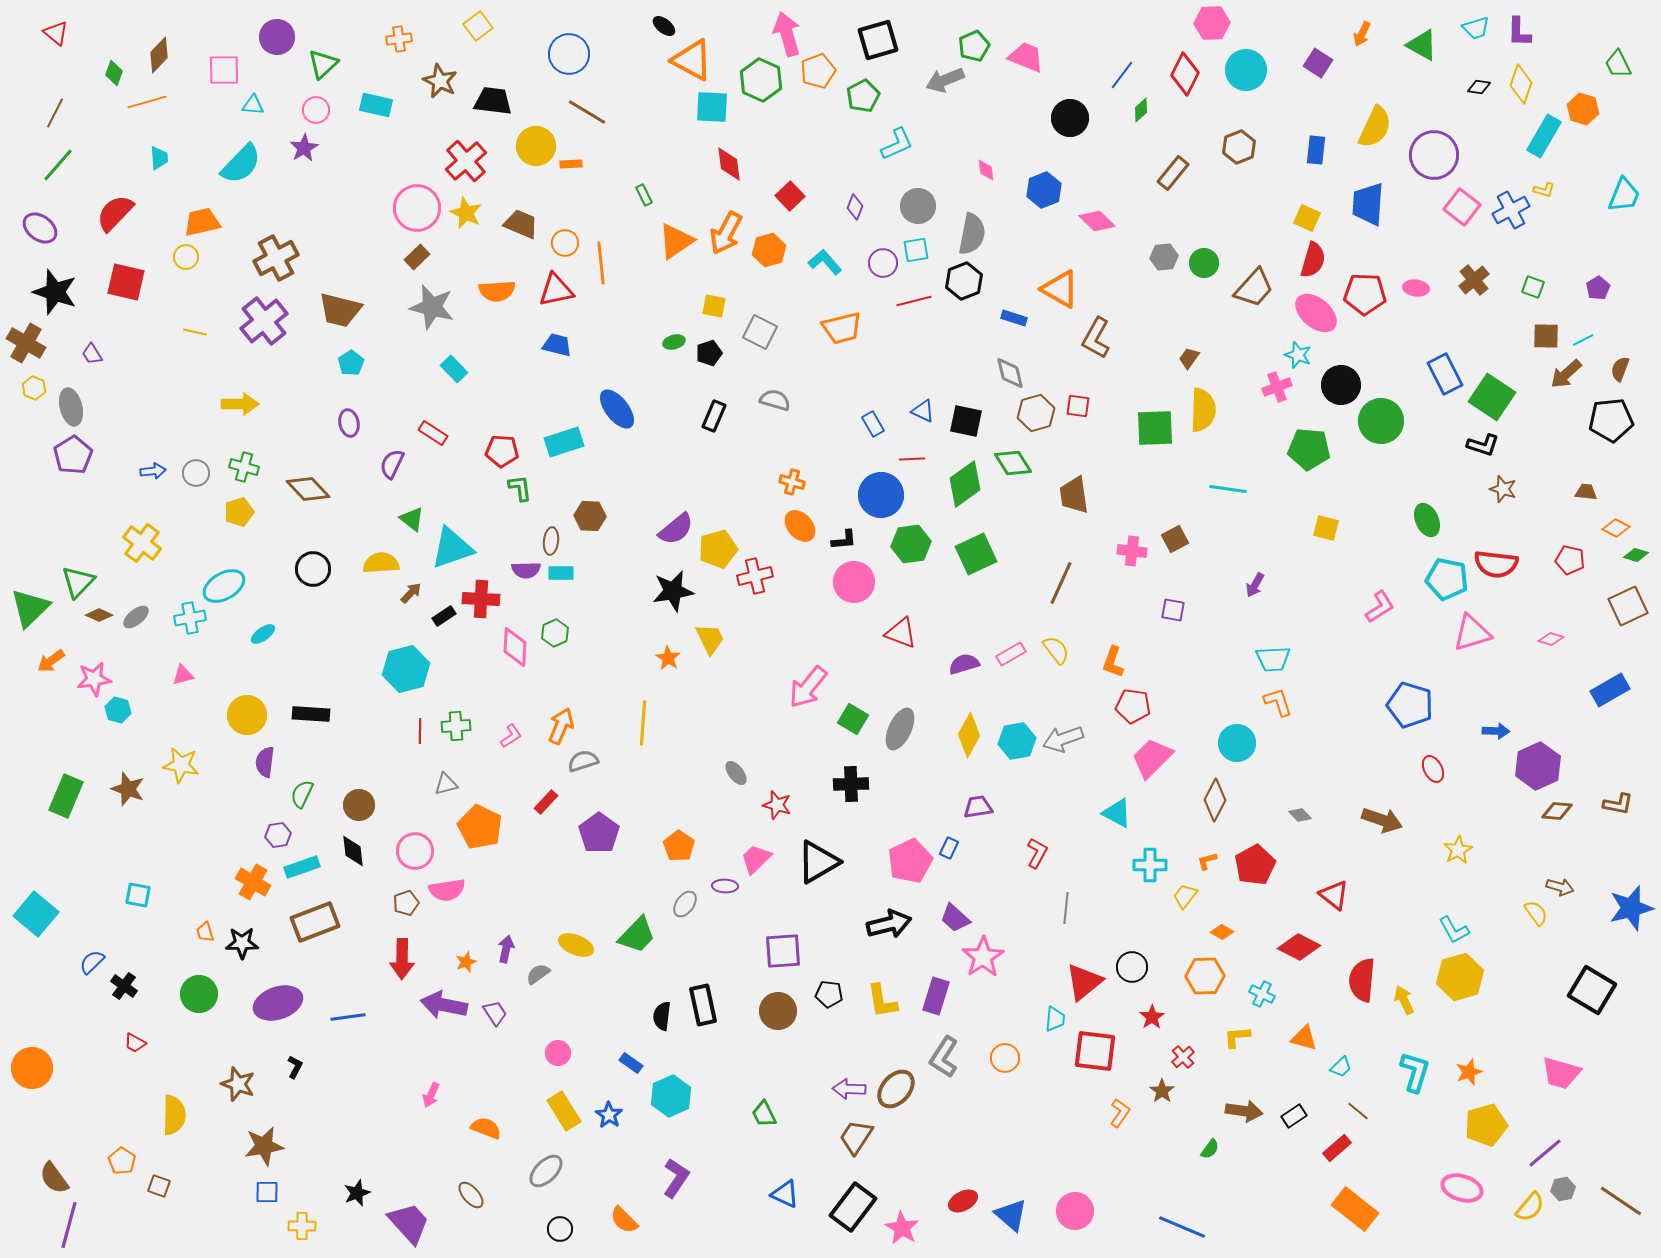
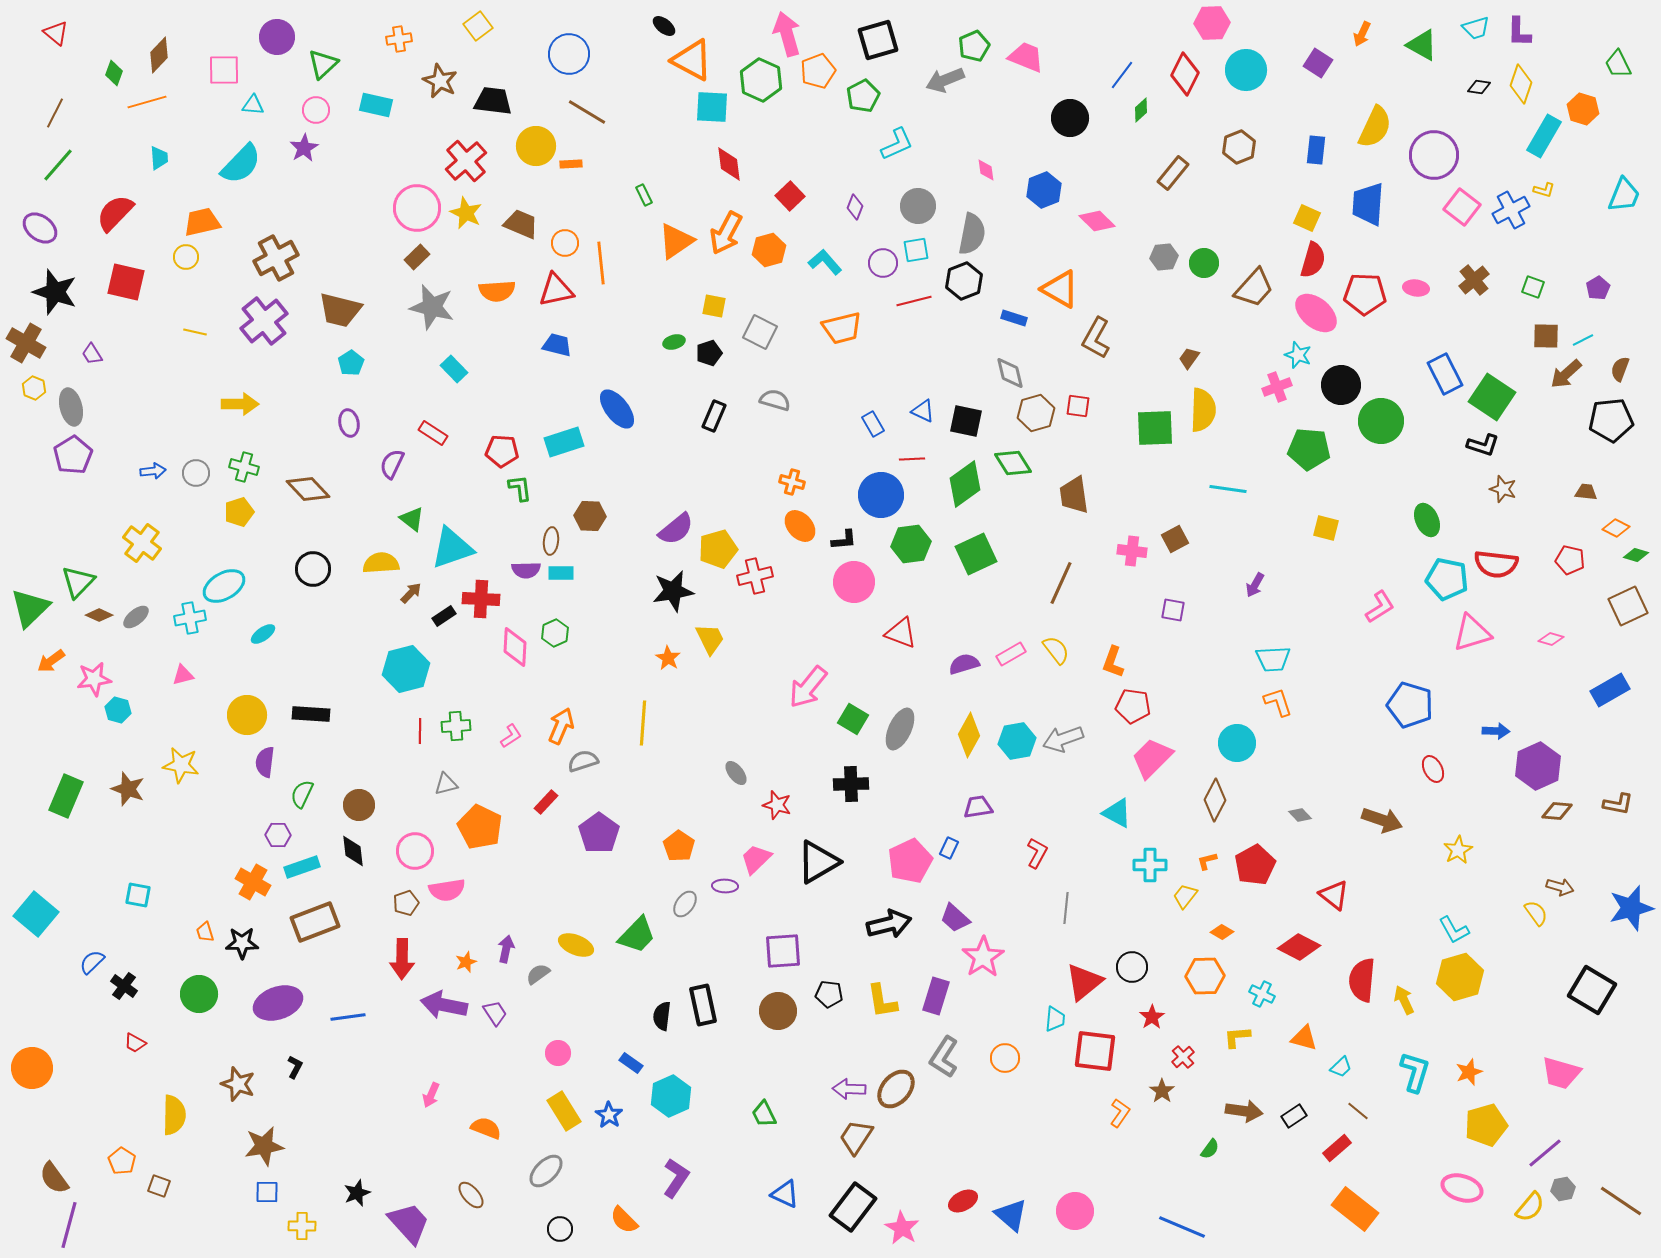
purple hexagon at (278, 835): rotated 10 degrees clockwise
